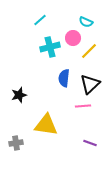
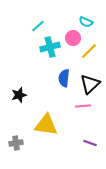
cyan line: moved 2 px left, 6 px down
